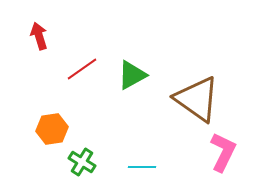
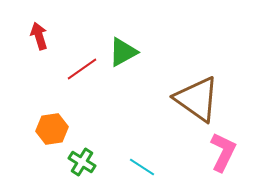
green triangle: moved 9 px left, 23 px up
cyan line: rotated 32 degrees clockwise
